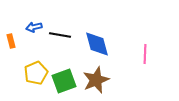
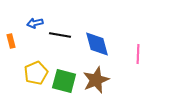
blue arrow: moved 1 px right, 4 px up
pink line: moved 7 px left
green square: rotated 35 degrees clockwise
